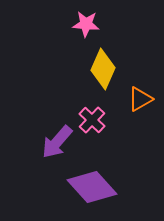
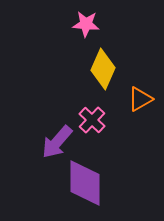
purple diamond: moved 7 px left, 4 px up; rotated 42 degrees clockwise
